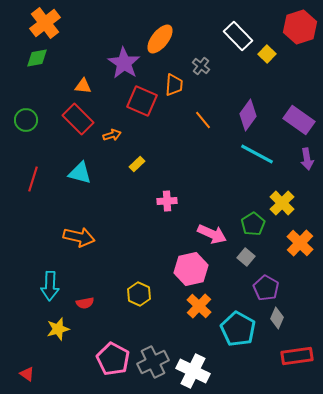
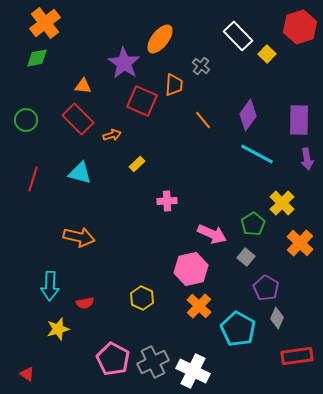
purple rectangle at (299, 120): rotated 56 degrees clockwise
yellow hexagon at (139, 294): moved 3 px right, 4 px down
